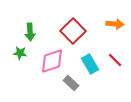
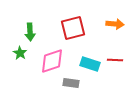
red square: moved 3 px up; rotated 30 degrees clockwise
green star: rotated 24 degrees clockwise
red line: rotated 42 degrees counterclockwise
cyan rectangle: rotated 42 degrees counterclockwise
gray rectangle: rotated 35 degrees counterclockwise
